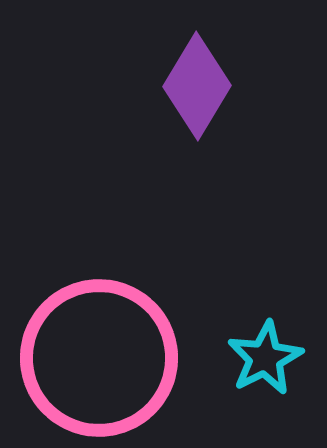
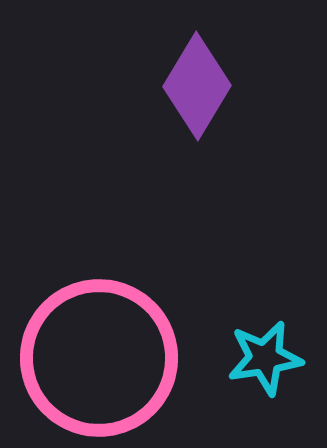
cyan star: rotated 18 degrees clockwise
